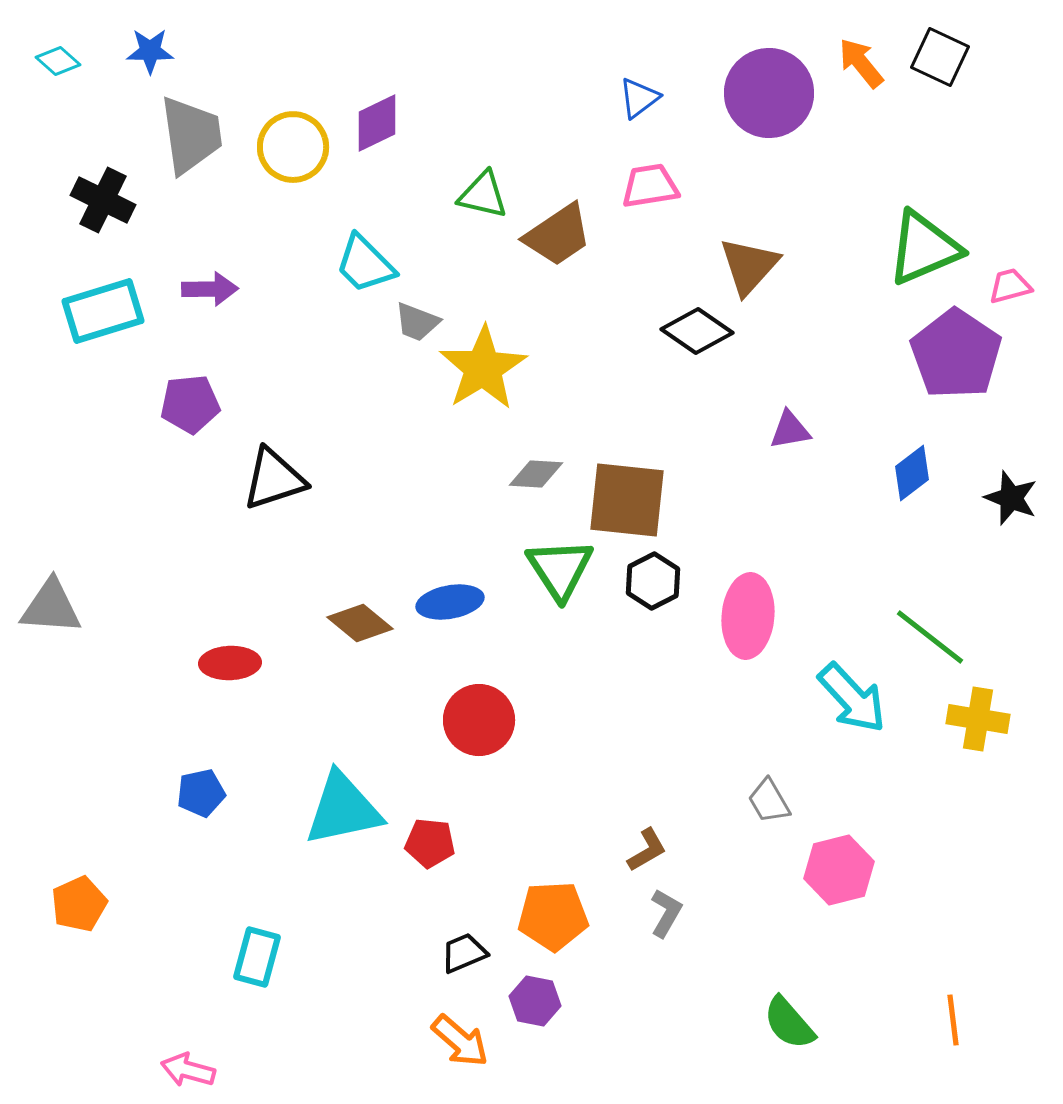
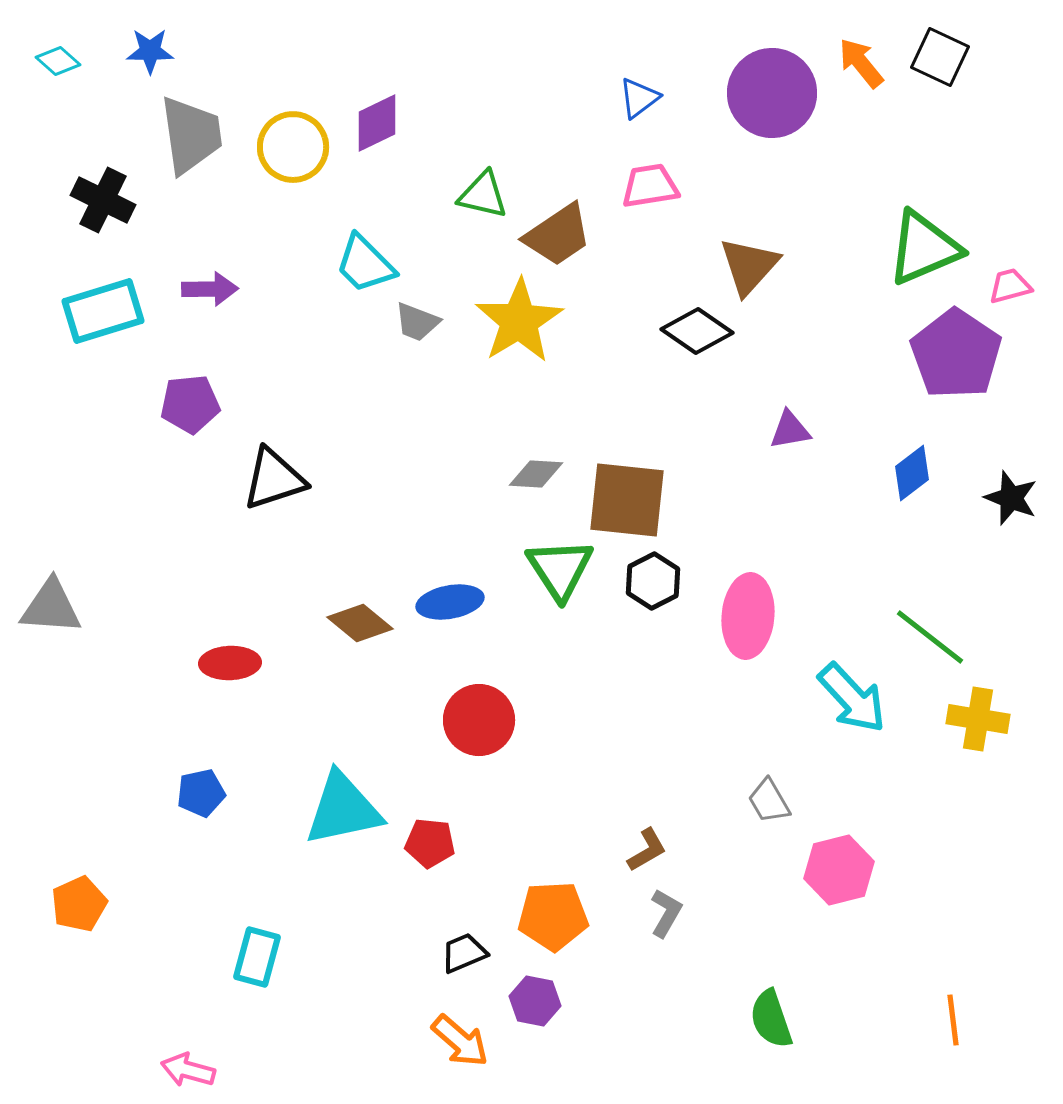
purple circle at (769, 93): moved 3 px right
yellow star at (483, 368): moved 36 px right, 47 px up
green semicircle at (789, 1023): moved 18 px left, 4 px up; rotated 22 degrees clockwise
